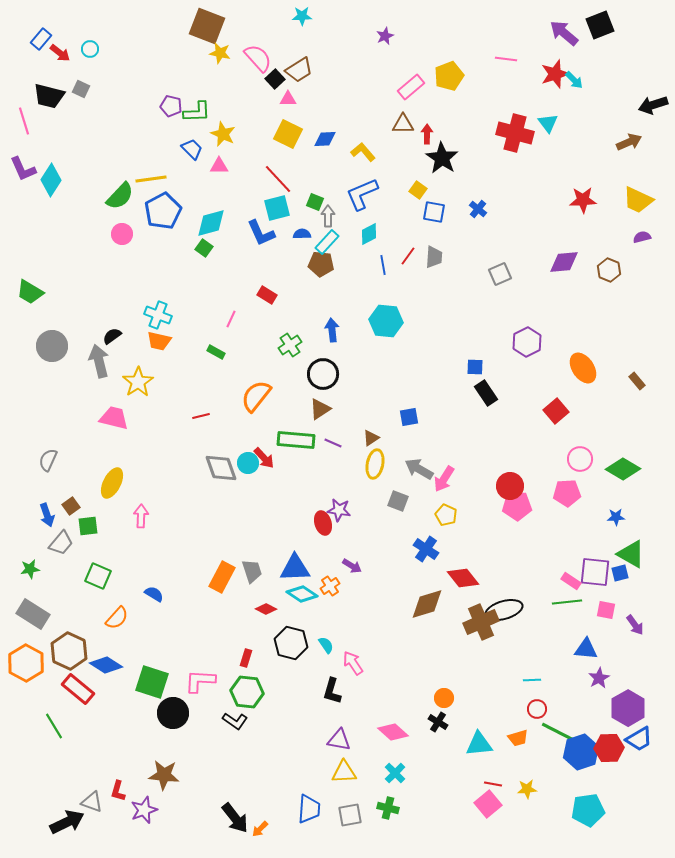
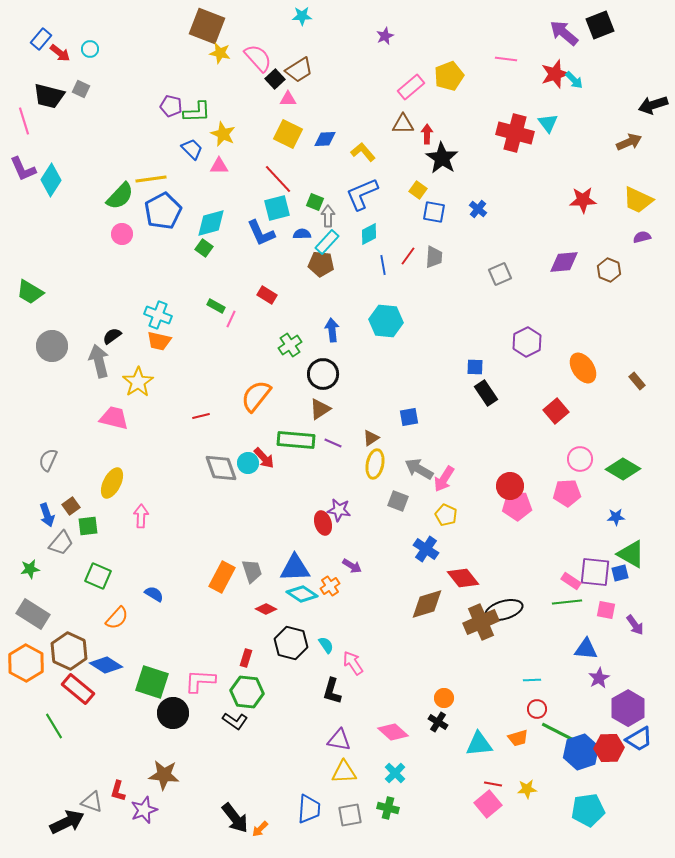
green rectangle at (216, 352): moved 46 px up
